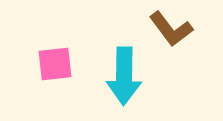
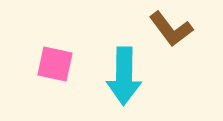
pink square: rotated 18 degrees clockwise
